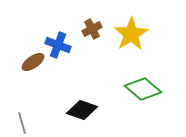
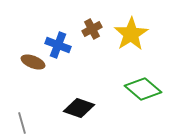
brown ellipse: rotated 55 degrees clockwise
black diamond: moved 3 px left, 2 px up
